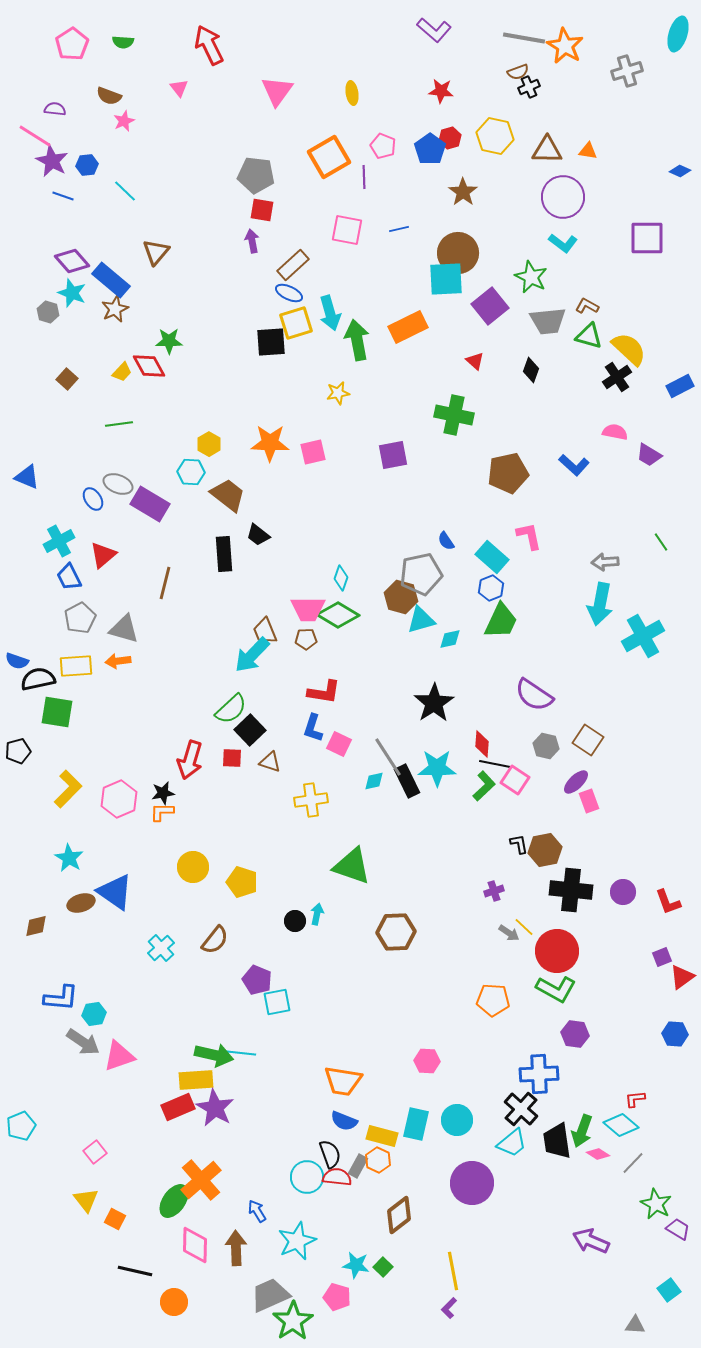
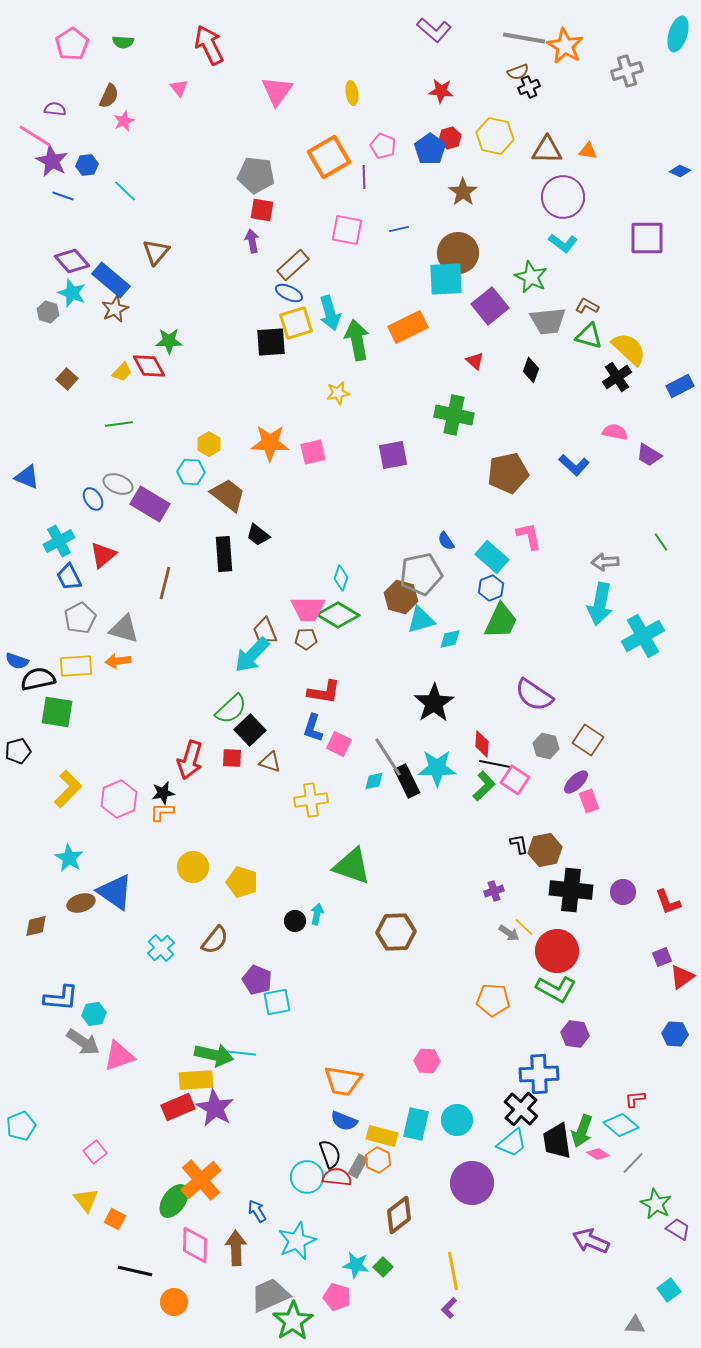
brown semicircle at (109, 96): rotated 85 degrees counterclockwise
